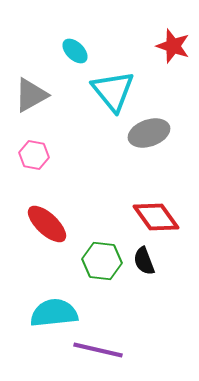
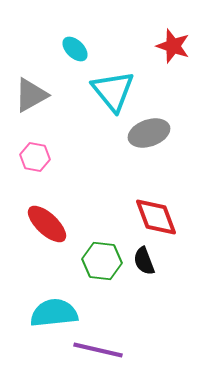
cyan ellipse: moved 2 px up
pink hexagon: moved 1 px right, 2 px down
red diamond: rotated 15 degrees clockwise
